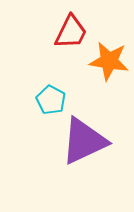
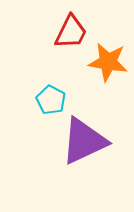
orange star: moved 1 px left, 1 px down
